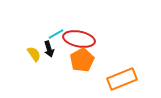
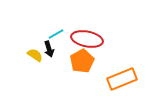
red ellipse: moved 8 px right
yellow semicircle: moved 1 px right, 1 px down; rotated 21 degrees counterclockwise
orange pentagon: moved 1 px down
